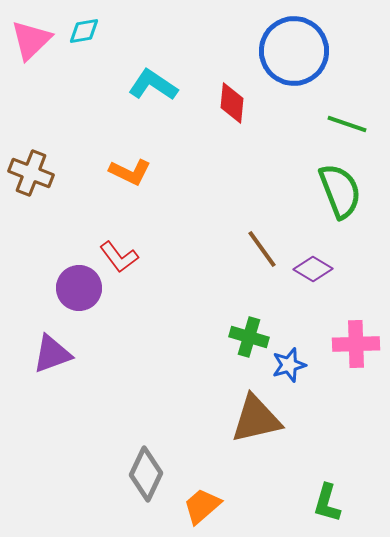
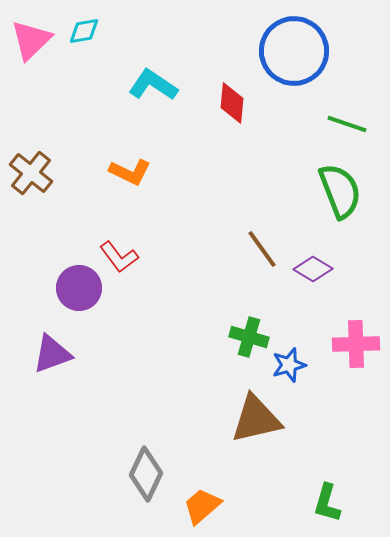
brown cross: rotated 18 degrees clockwise
